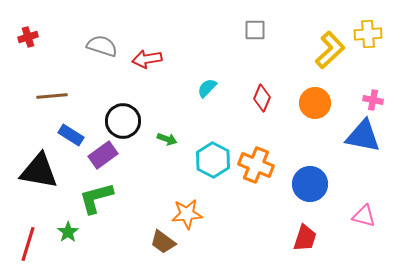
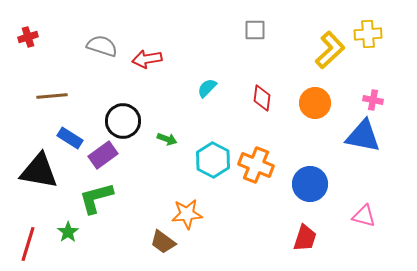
red diamond: rotated 16 degrees counterclockwise
blue rectangle: moved 1 px left, 3 px down
